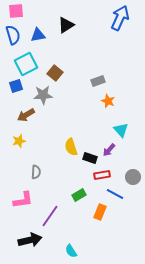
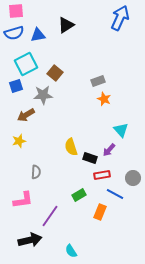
blue semicircle: moved 1 px right, 2 px up; rotated 90 degrees clockwise
orange star: moved 4 px left, 2 px up
gray circle: moved 1 px down
